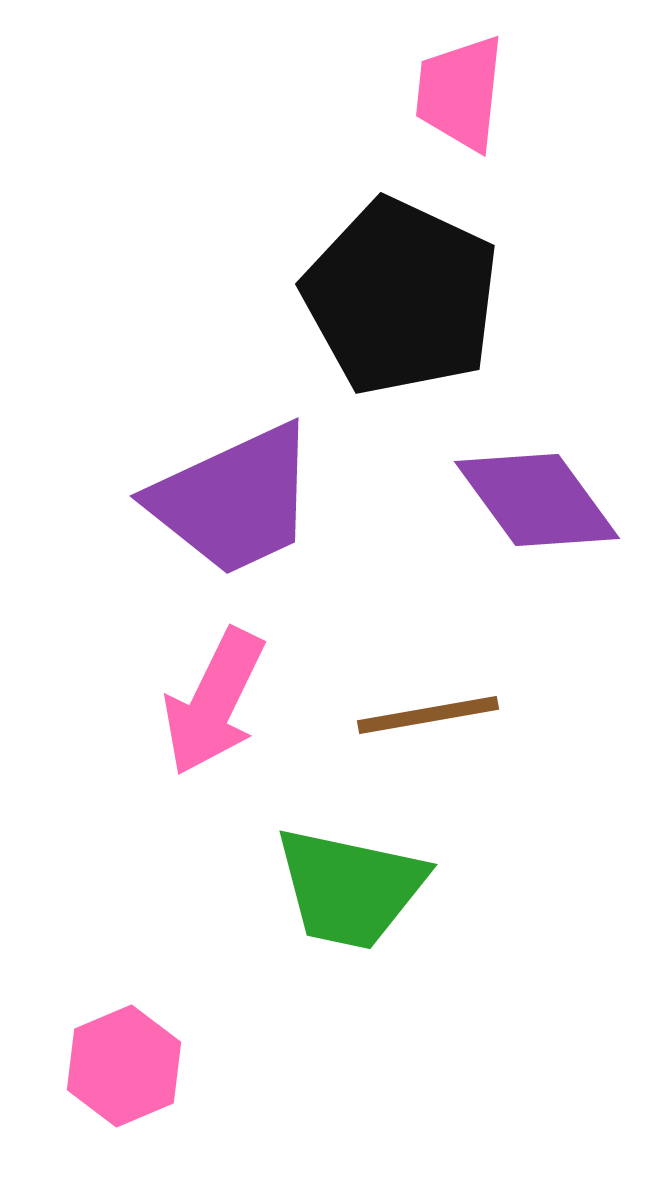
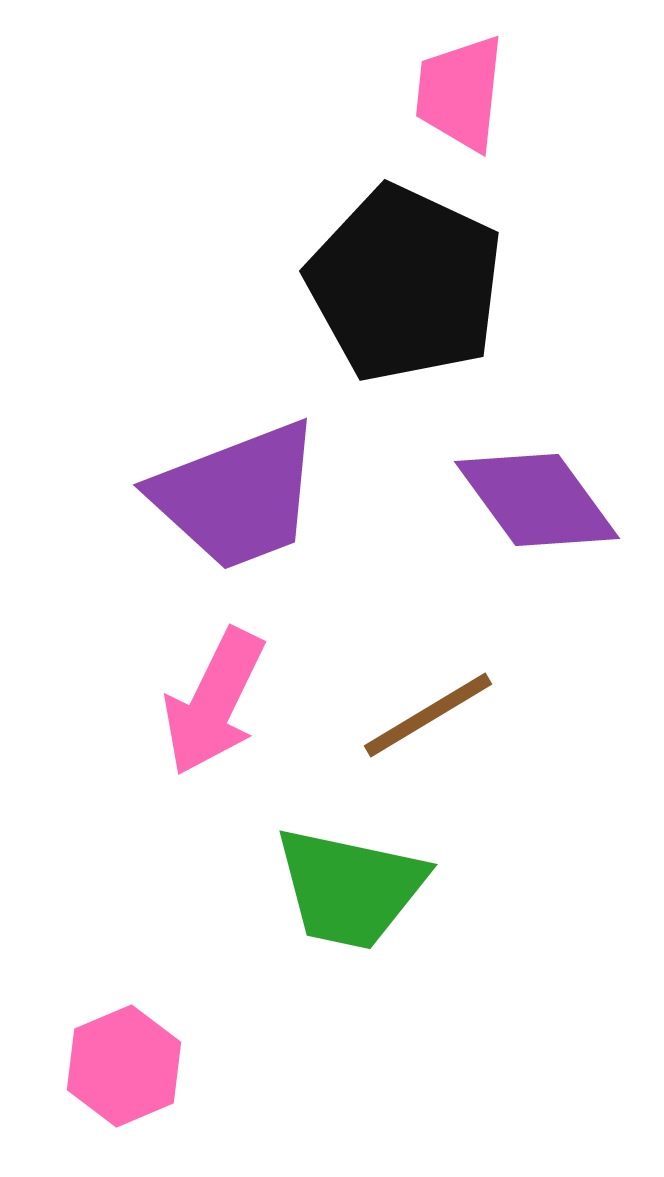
black pentagon: moved 4 px right, 13 px up
purple trapezoid: moved 3 px right, 4 px up; rotated 4 degrees clockwise
brown line: rotated 21 degrees counterclockwise
